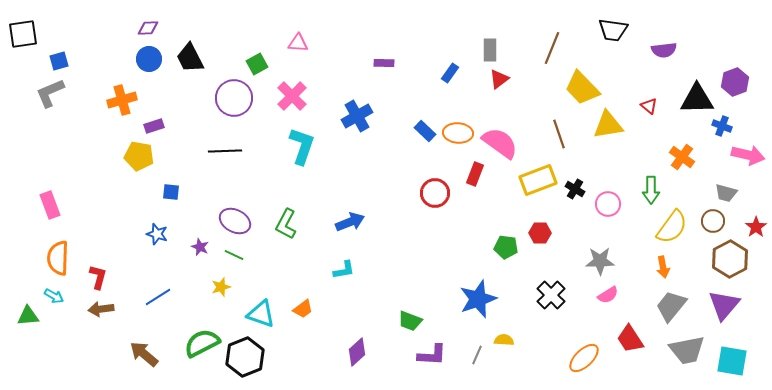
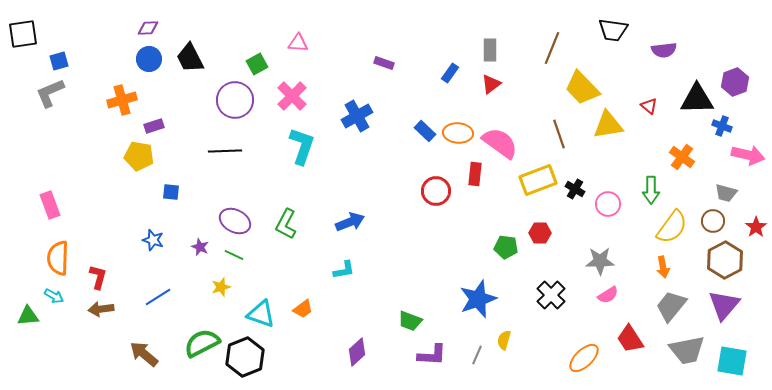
purple rectangle at (384, 63): rotated 18 degrees clockwise
red triangle at (499, 79): moved 8 px left, 5 px down
purple circle at (234, 98): moved 1 px right, 2 px down
red rectangle at (475, 174): rotated 15 degrees counterclockwise
red circle at (435, 193): moved 1 px right, 2 px up
blue star at (157, 234): moved 4 px left, 6 px down
brown hexagon at (730, 259): moved 5 px left, 1 px down
yellow semicircle at (504, 340): rotated 78 degrees counterclockwise
